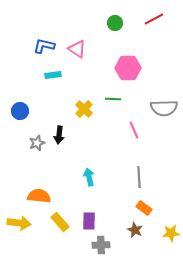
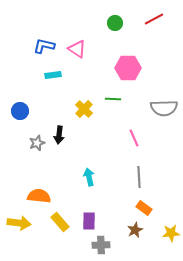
pink line: moved 8 px down
brown star: rotated 21 degrees clockwise
